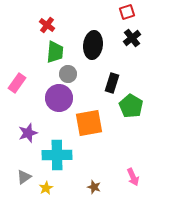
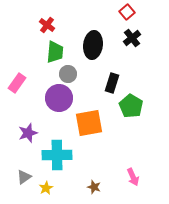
red square: rotated 21 degrees counterclockwise
